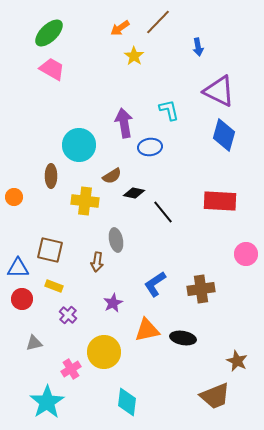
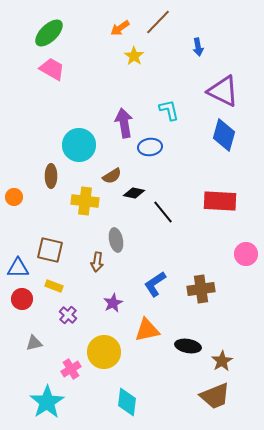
purple triangle: moved 4 px right
black ellipse: moved 5 px right, 8 px down
brown star: moved 15 px left; rotated 15 degrees clockwise
